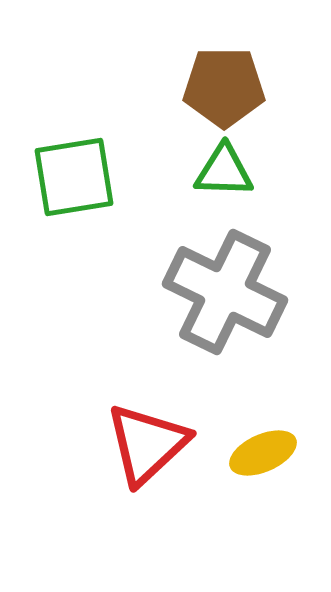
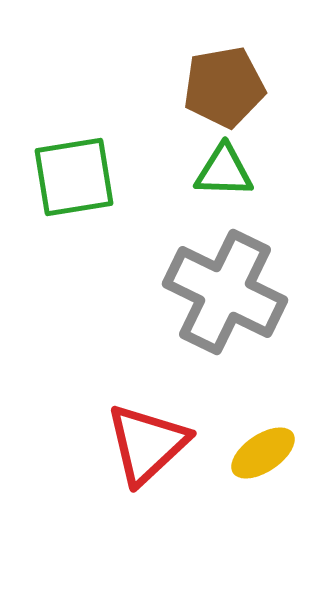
brown pentagon: rotated 10 degrees counterclockwise
yellow ellipse: rotated 10 degrees counterclockwise
